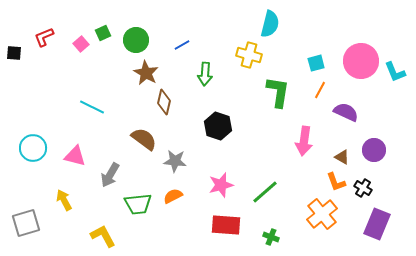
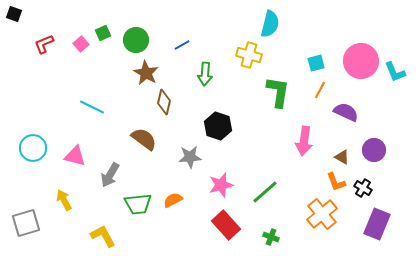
red L-shape: moved 7 px down
black square: moved 39 px up; rotated 14 degrees clockwise
gray star: moved 15 px right, 4 px up; rotated 10 degrees counterclockwise
orange semicircle: moved 4 px down
red rectangle: rotated 44 degrees clockwise
